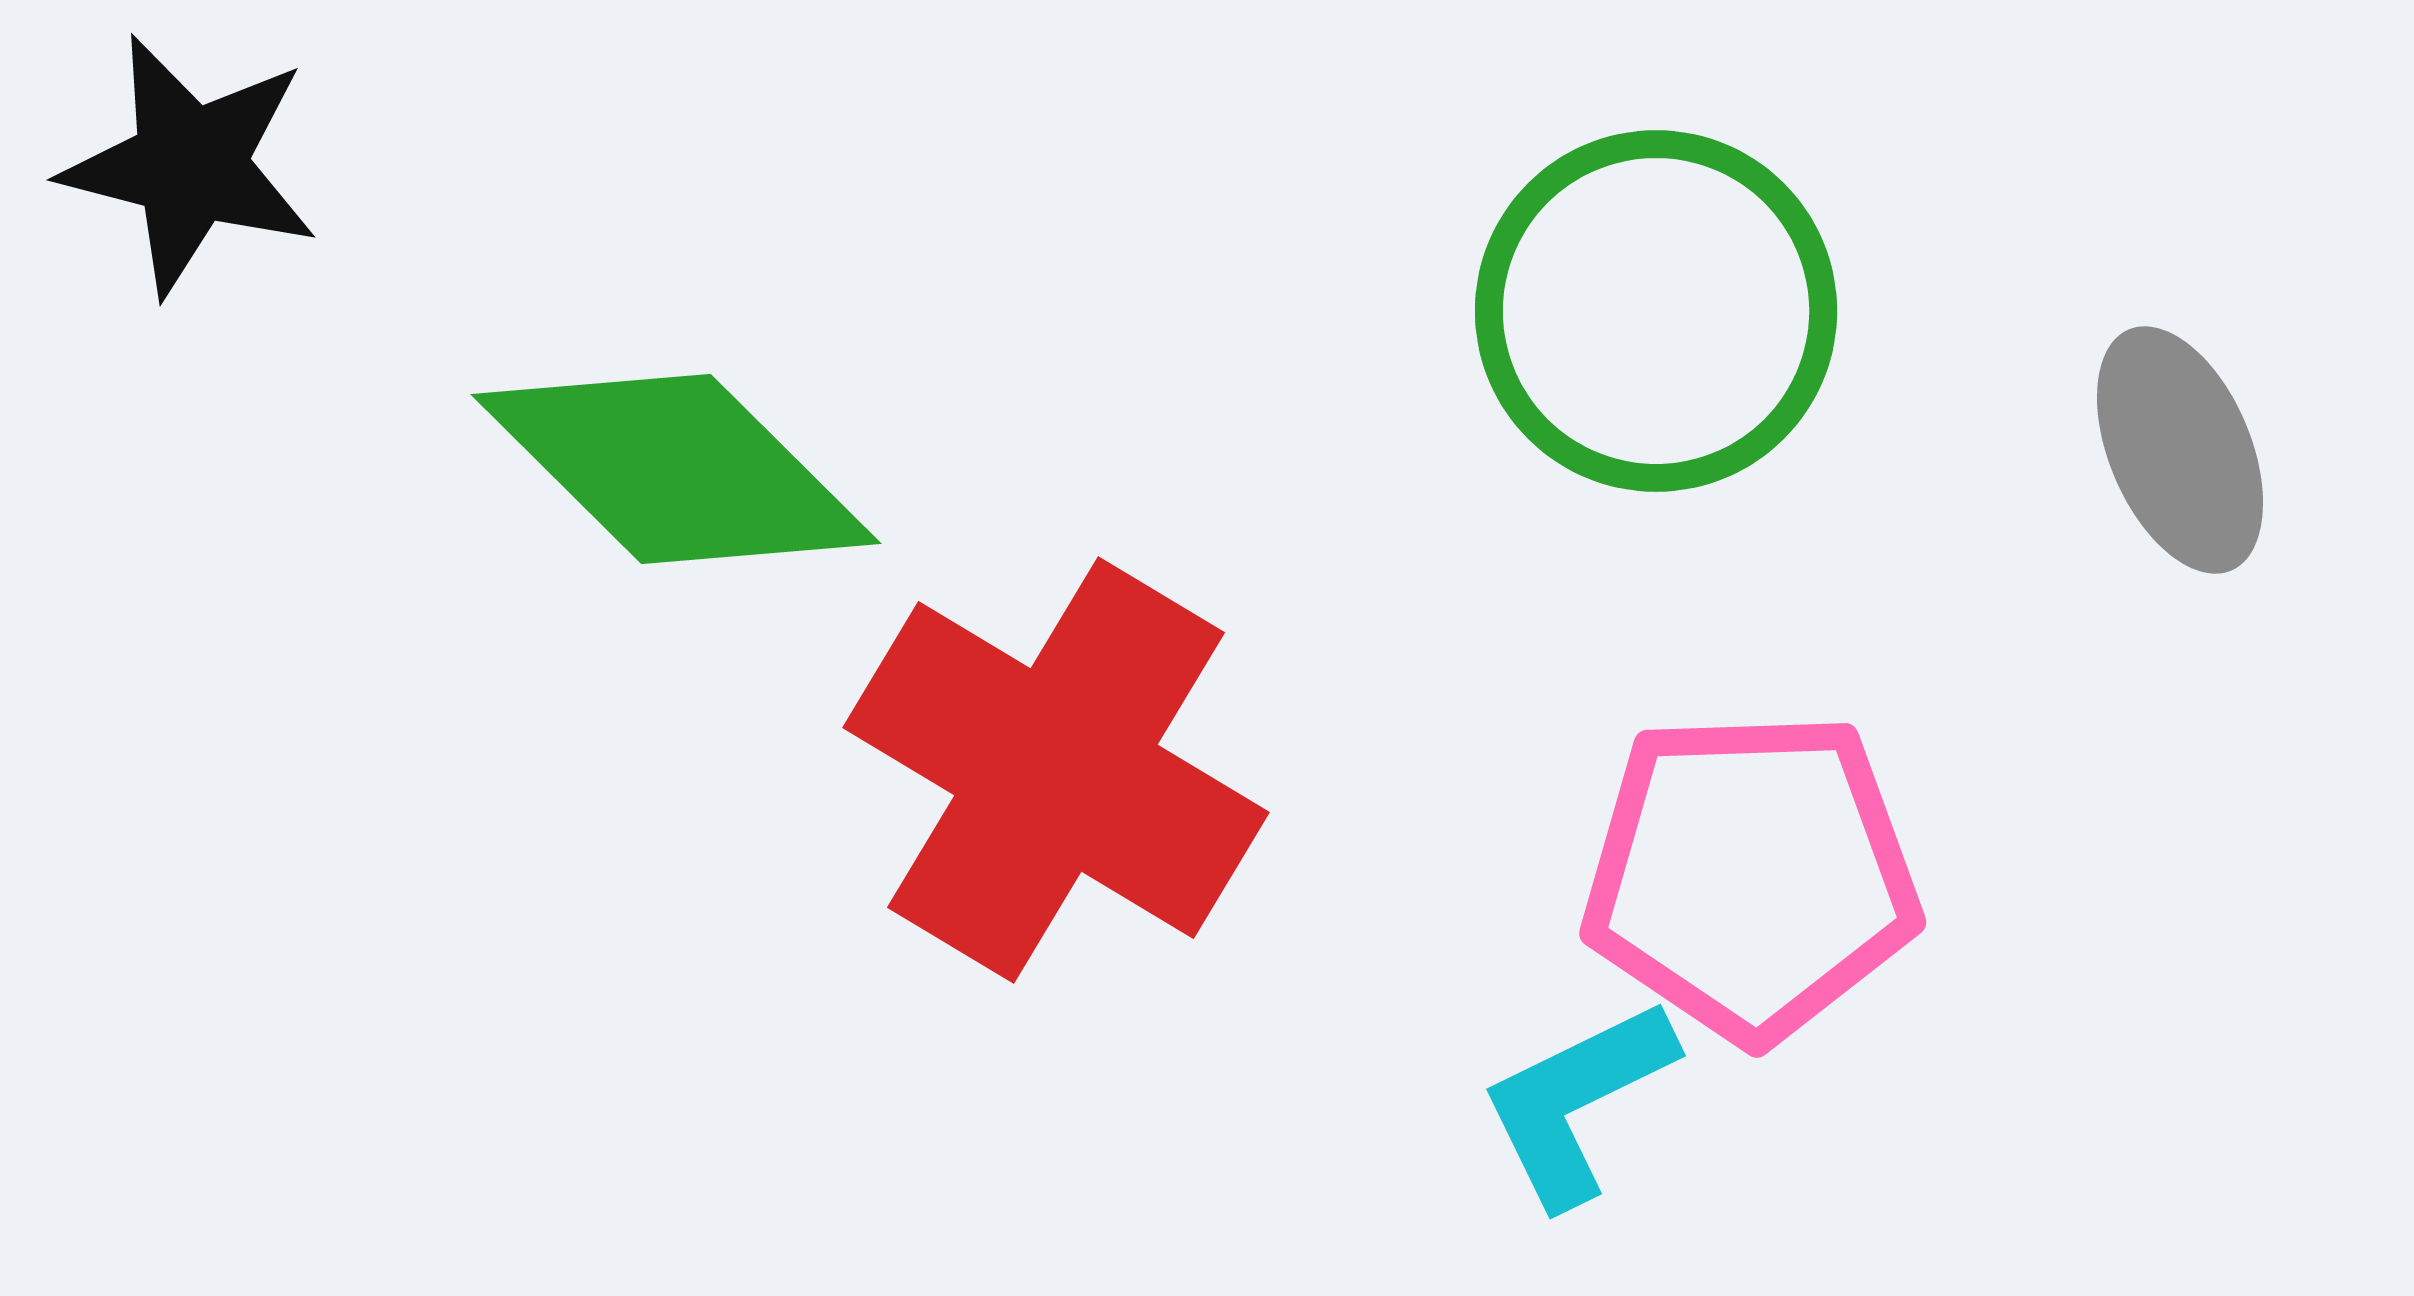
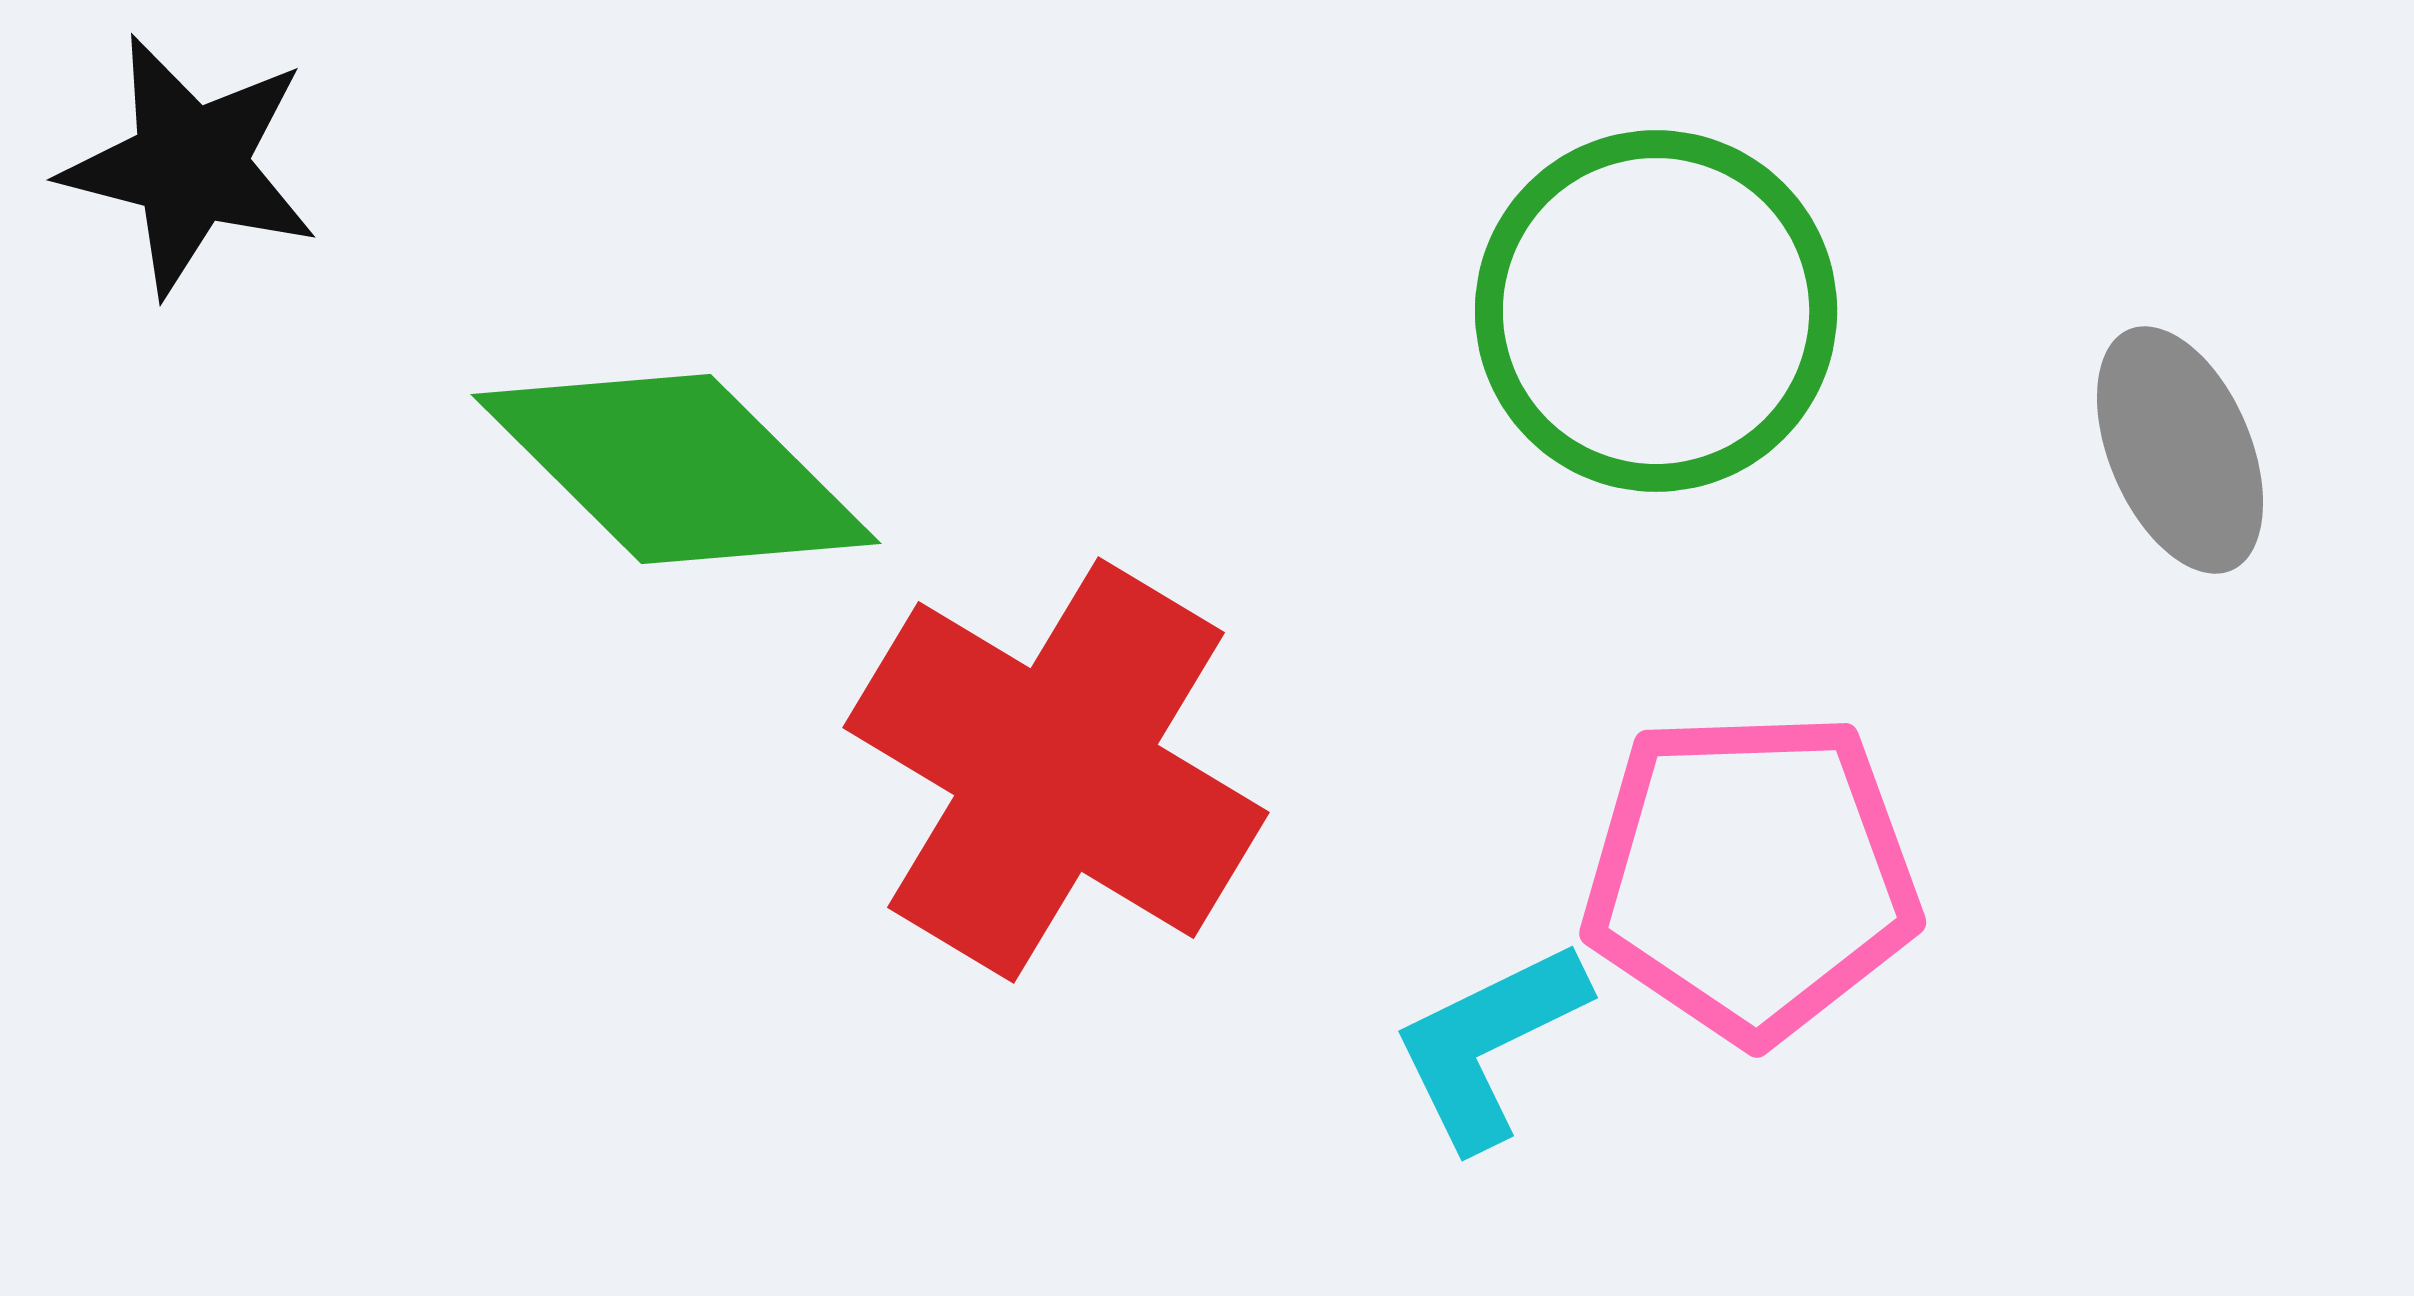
cyan L-shape: moved 88 px left, 58 px up
